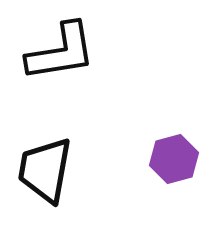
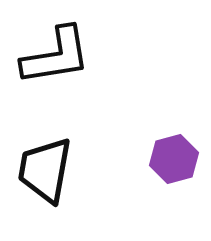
black L-shape: moved 5 px left, 4 px down
